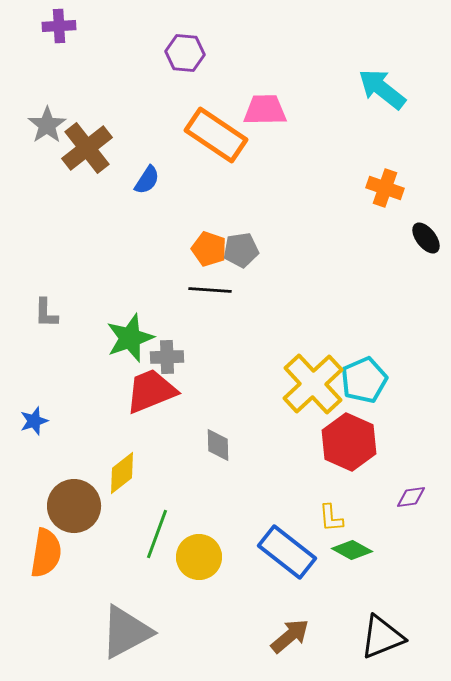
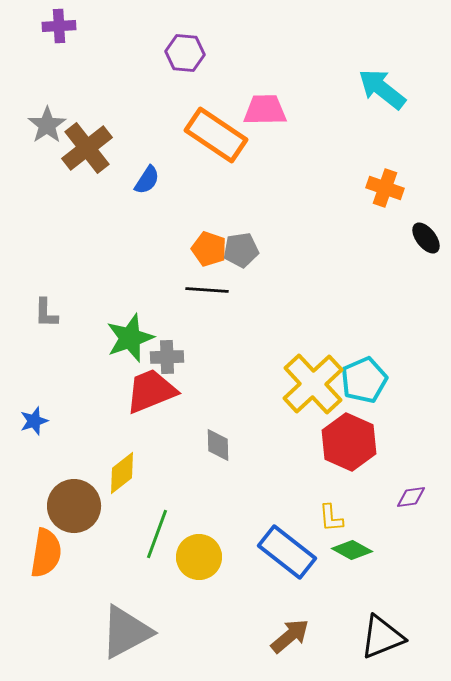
black line: moved 3 px left
